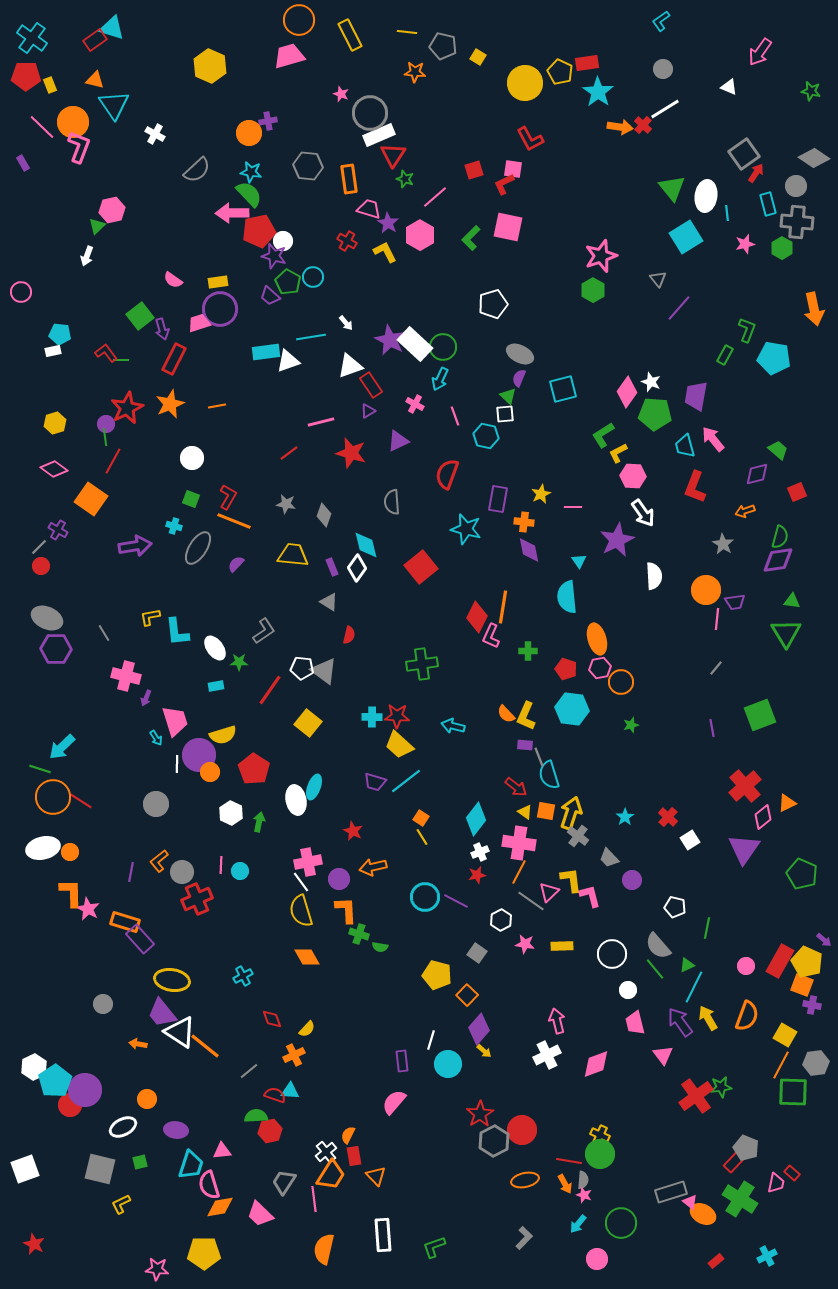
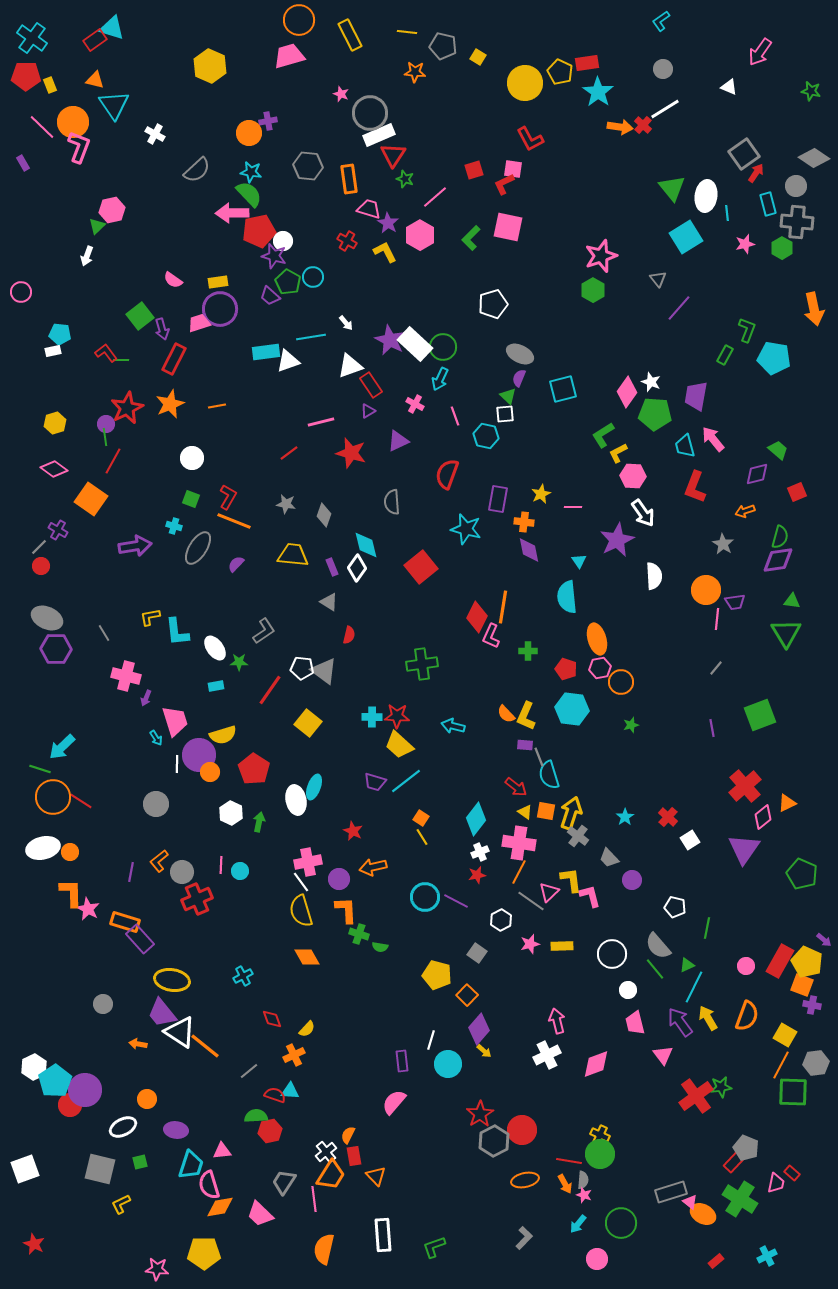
pink star at (525, 944): moved 5 px right; rotated 24 degrees counterclockwise
